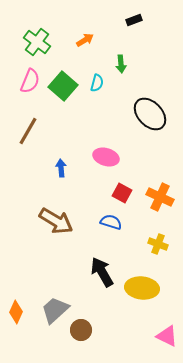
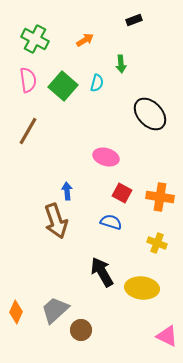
green cross: moved 2 px left, 3 px up; rotated 8 degrees counterclockwise
pink semicircle: moved 2 px left, 1 px up; rotated 30 degrees counterclockwise
blue arrow: moved 6 px right, 23 px down
orange cross: rotated 16 degrees counterclockwise
brown arrow: rotated 40 degrees clockwise
yellow cross: moved 1 px left, 1 px up
